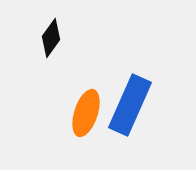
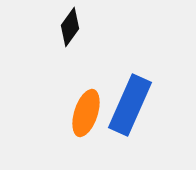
black diamond: moved 19 px right, 11 px up
